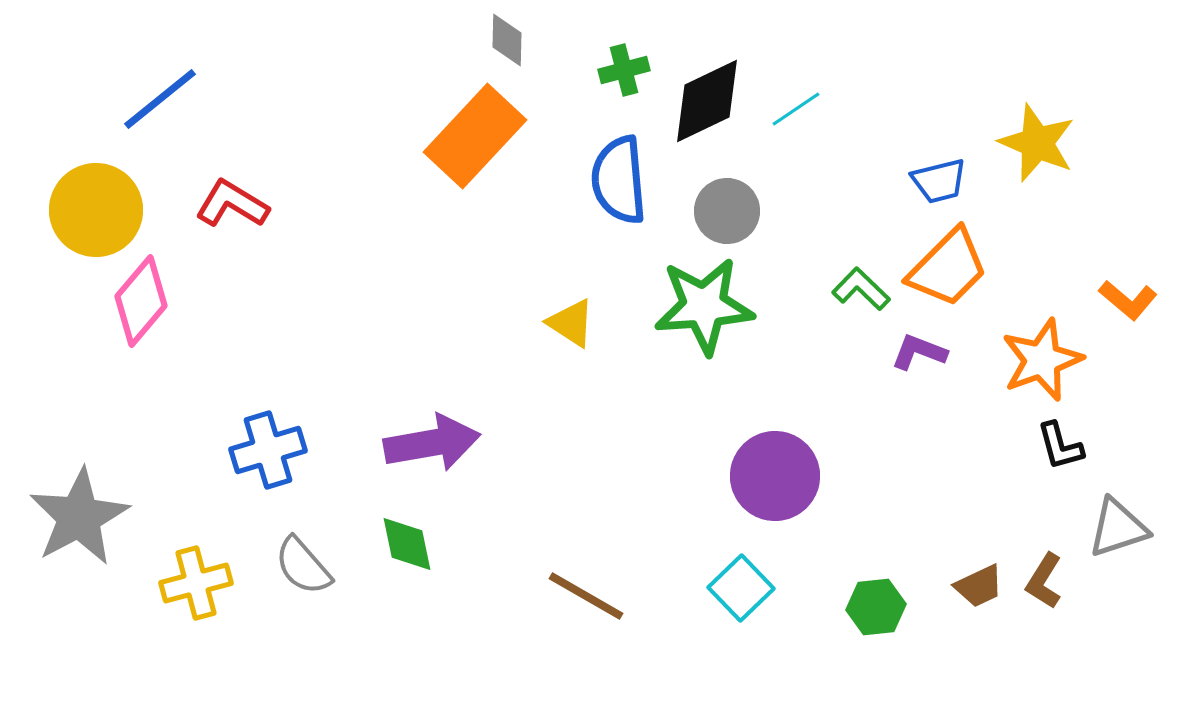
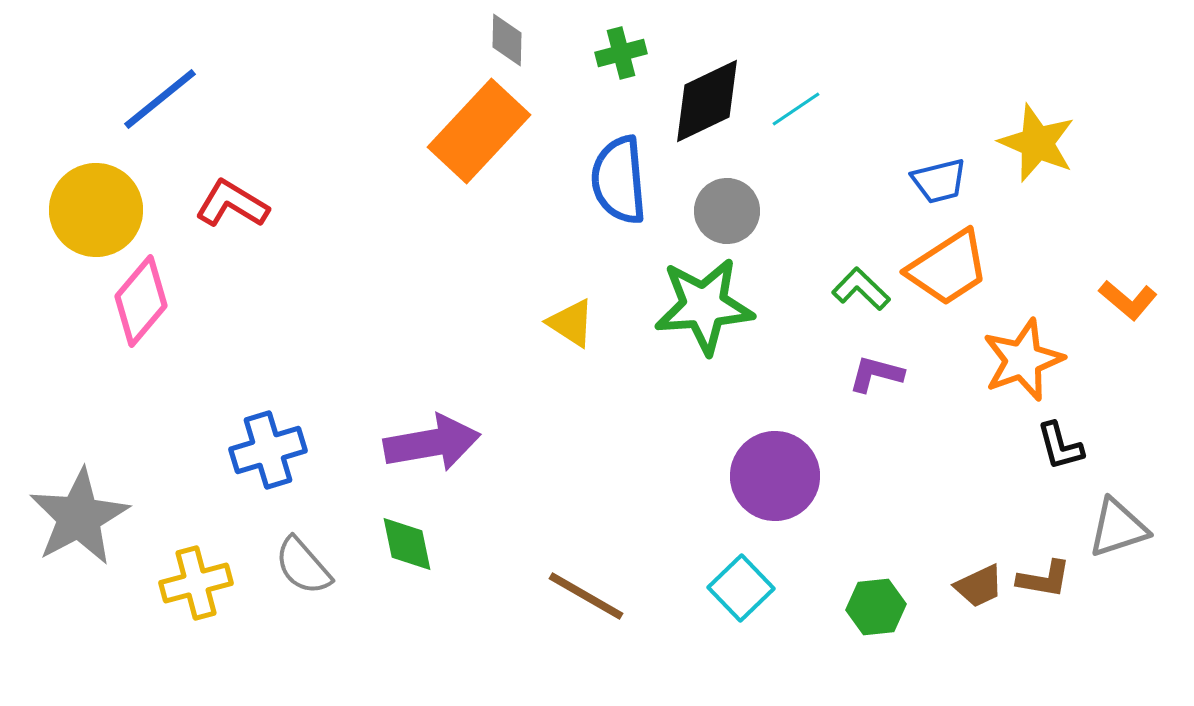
green cross: moved 3 px left, 17 px up
orange rectangle: moved 4 px right, 5 px up
orange trapezoid: rotated 12 degrees clockwise
purple L-shape: moved 43 px left, 22 px down; rotated 6 degrees counterclockwise
orange star: moved 19 px left
brown L-shape: moved 2 px up; rotated 112 degrees counterclockwise
